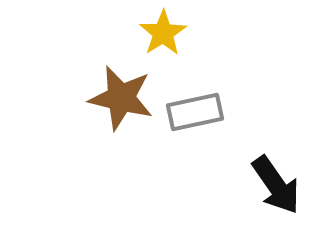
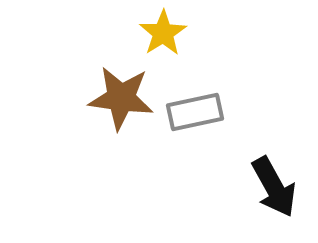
brown star: rotated 6 degrees counterclockwise
black arrow: moved 2 px left, 2 px down; rotated 6 degrees clockwise
